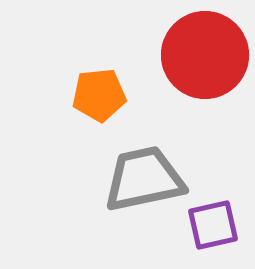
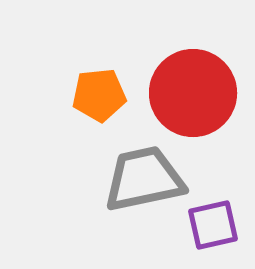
red circle: moved 12 px left, 38 px down
